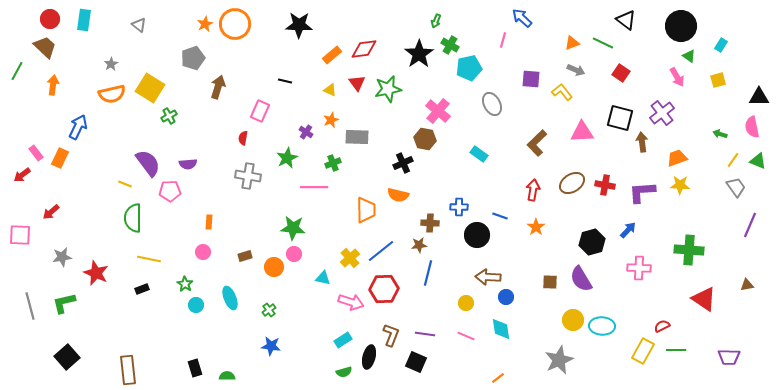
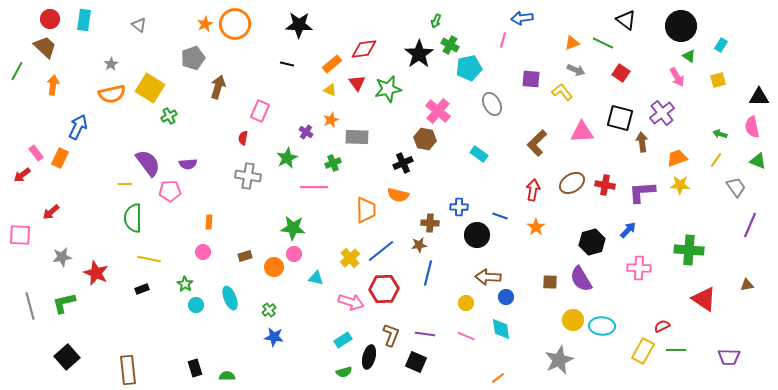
blue arrow at (522, 18): rotated 50 degrees counterclockwise
orange rectangle at (332, 55): moved 9 px down
black line at (285, 81): moved 2 px right, 17 px up
yellow line at (733, 160): moved 17 px left
yellow line at (125, 184): rotated 24 degrees counterclockwise
cyan triangle at (323, 278): moved 7 px left
blue star at (271, 346): moved 3 px right, 9 px up
